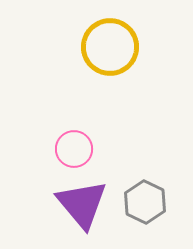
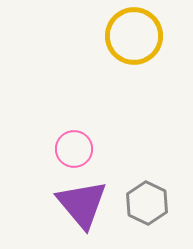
yellow circle: moved 24 px right, 11 px up
gray hexagon: moved 2 px right, 1 px down
